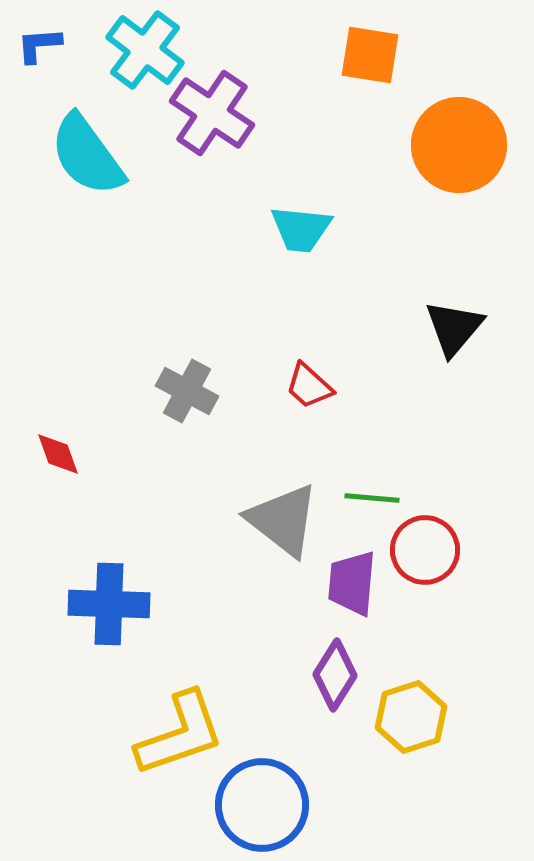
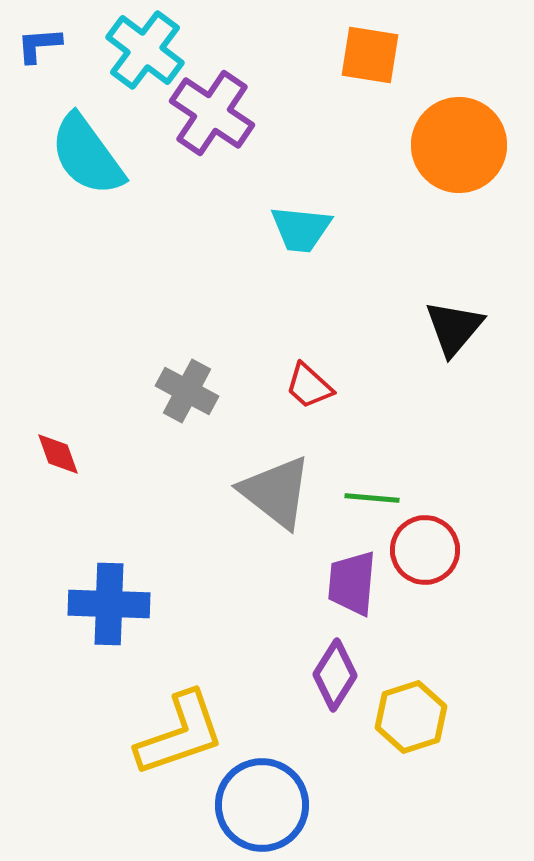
gray triangle: moved 7 px left, 28 px up
